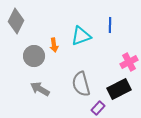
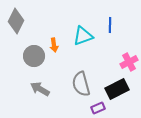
cyan triangle: moved 2 px right
black rectangle: moved 2 px left
purple rectangle: rotated 24 degrees clockwise
